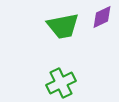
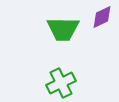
green trapezoid: moved 3 px down; rotated 12 degrees clockwise
